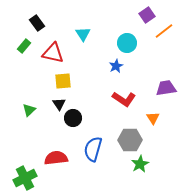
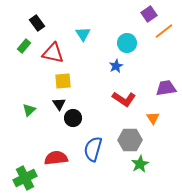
purple square: moved 2 px right, 1 px up
